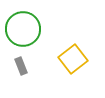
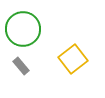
gray rectangle: rotated 18 degrees counterclockwise
